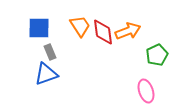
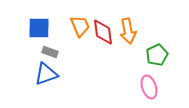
orange trapezoid: rotated 10 degrees clockwise
orange arrow: rotated 100 degrees clockwise
gray rectangle: rotated 49 degrees counterclockwise
pink ellipse: moved 3 px right, 4 px up
